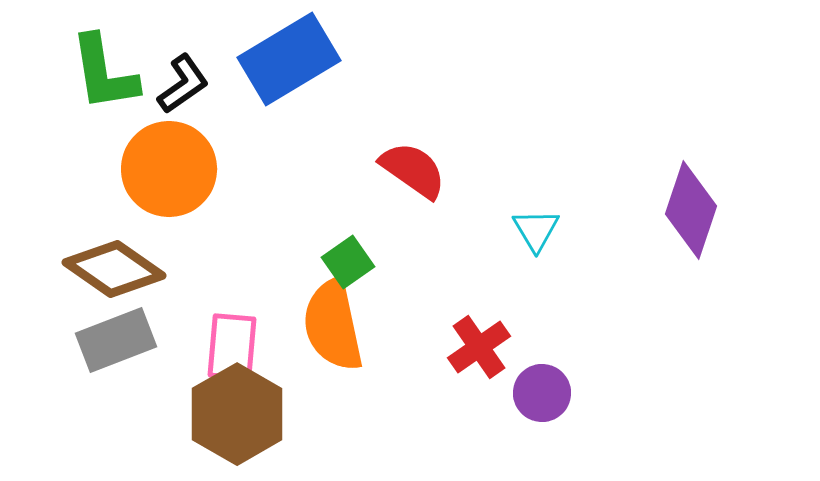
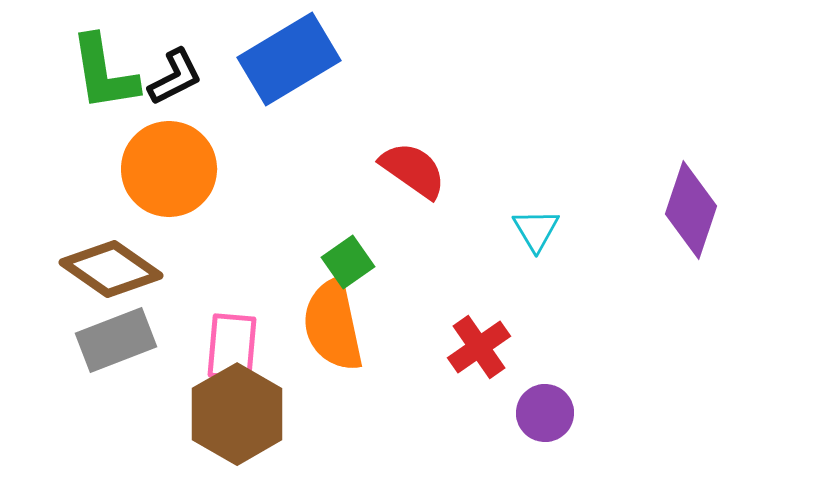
black L-shape: moved 8 px left, 7 px up; rotated 8 degrees clockwise
brown diamond: moved 3 px left
purple circle: moved 3 px right, 20 px down
